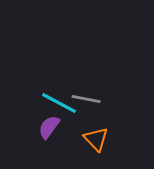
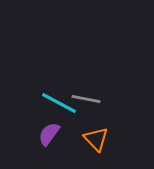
purple semicircle: moved 7 px down
